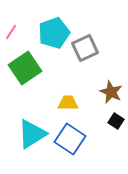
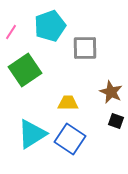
cyan pentagon: moved 4 px left, 7 px up
gray square: rotated 24 degrees clockwise
green square: moved 2 px down
black square: rotated 14 degrees counterclockwise
